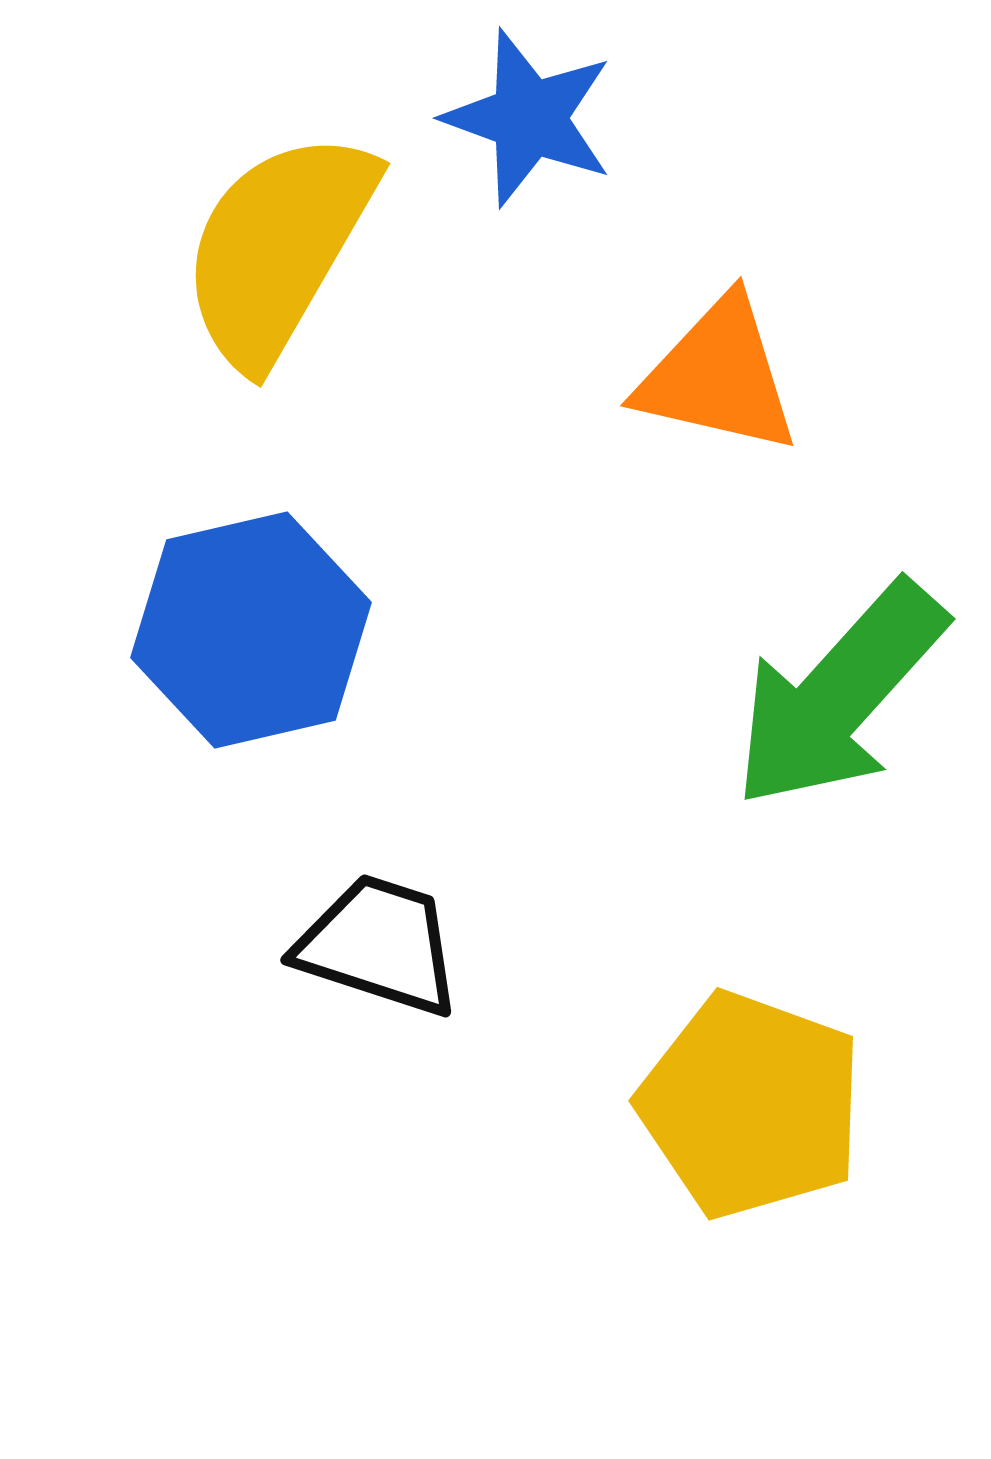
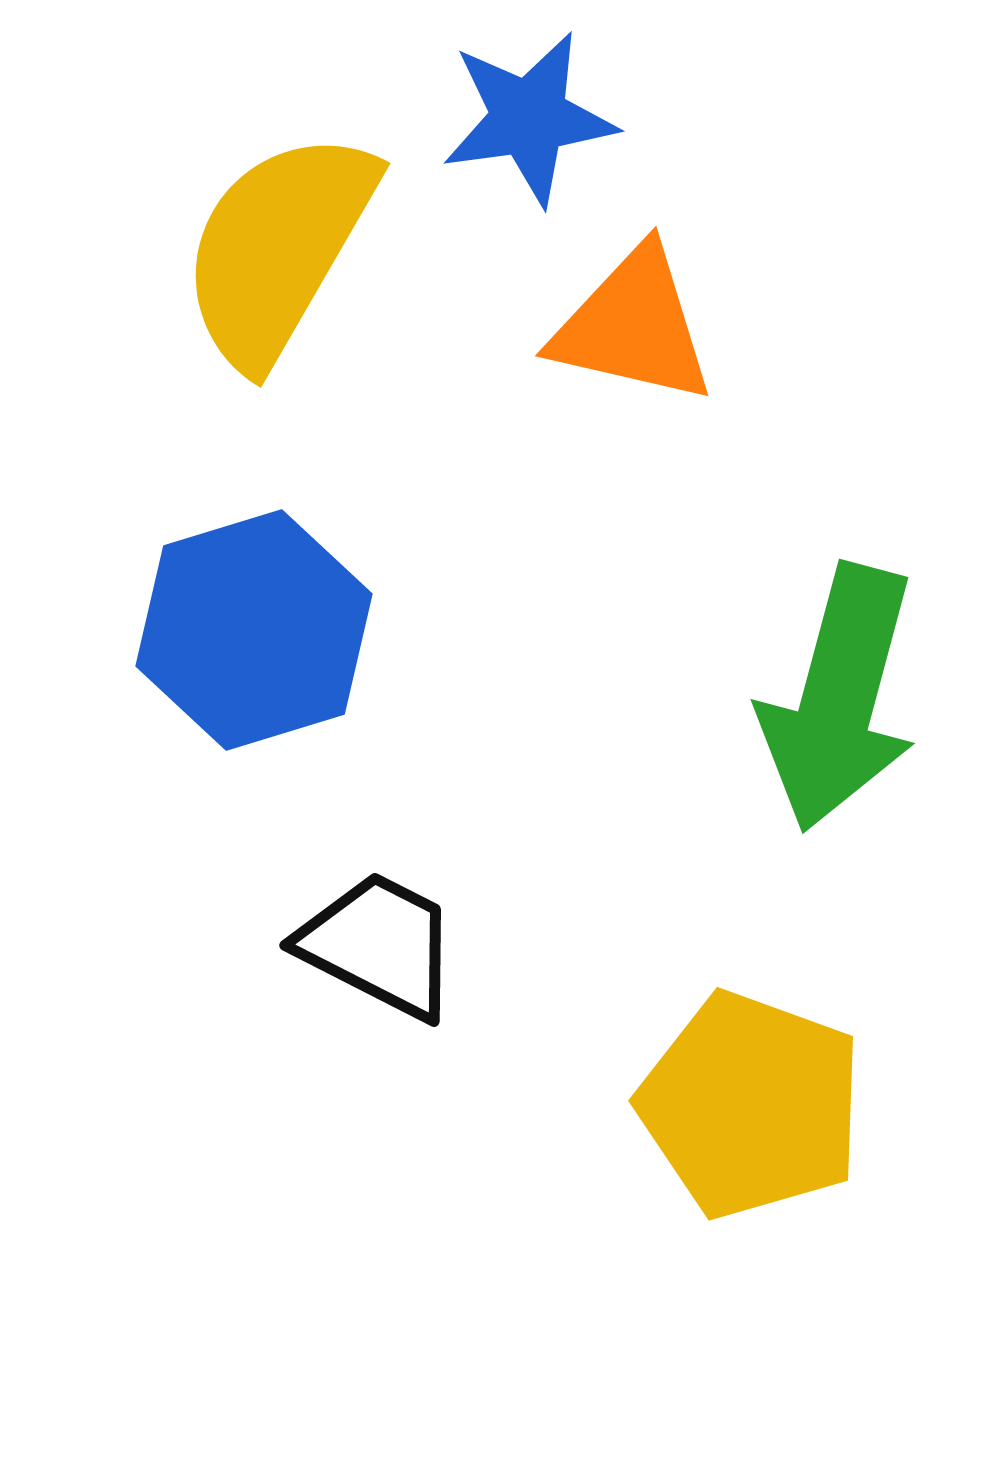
blue star: rotated 28 degrees counterclockwise
orange triangle: moved 85 px left, 50 px up
blue hexagon: moved 3 px right; rotated 4 degrees counterclockwise
green arrow: moved 3 px down; rotated 27 degrees counterclockwise
black trapezoid: rotated 9 degrees clockwise
